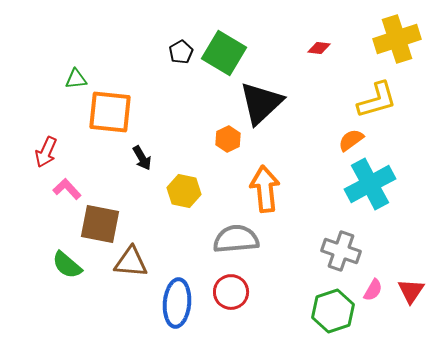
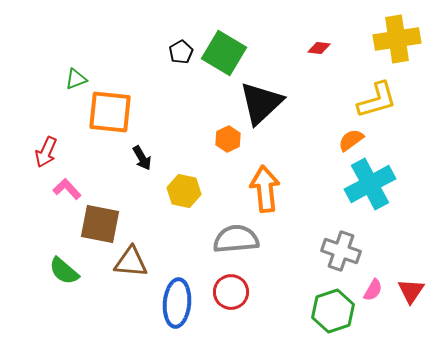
yellow cross: rotated 9 degrees clockwise
green triangle: rotated 15 degrees counterclockwise
green semicircle: moved 3 px left, 6 px down
